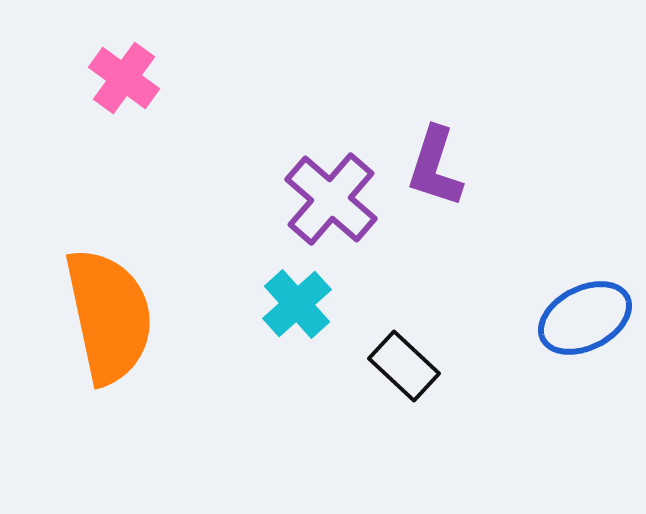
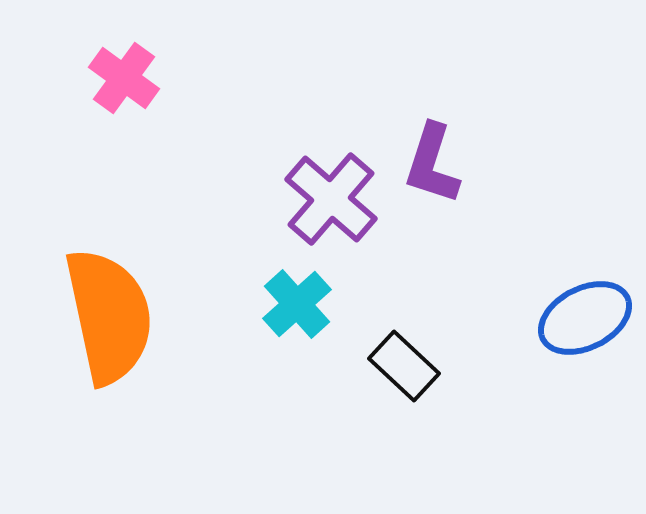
purple L-shape: moved 3 px left, 3 px up
